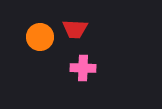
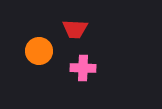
orange circle: moved 1 px left, 14 px down
